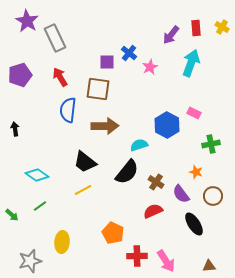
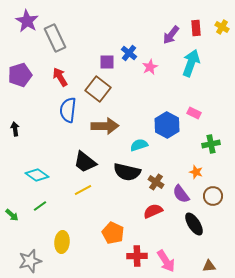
brown square: rotated 30 degrees clockwise
black semicircle: rotated 64 degrees clockwise
